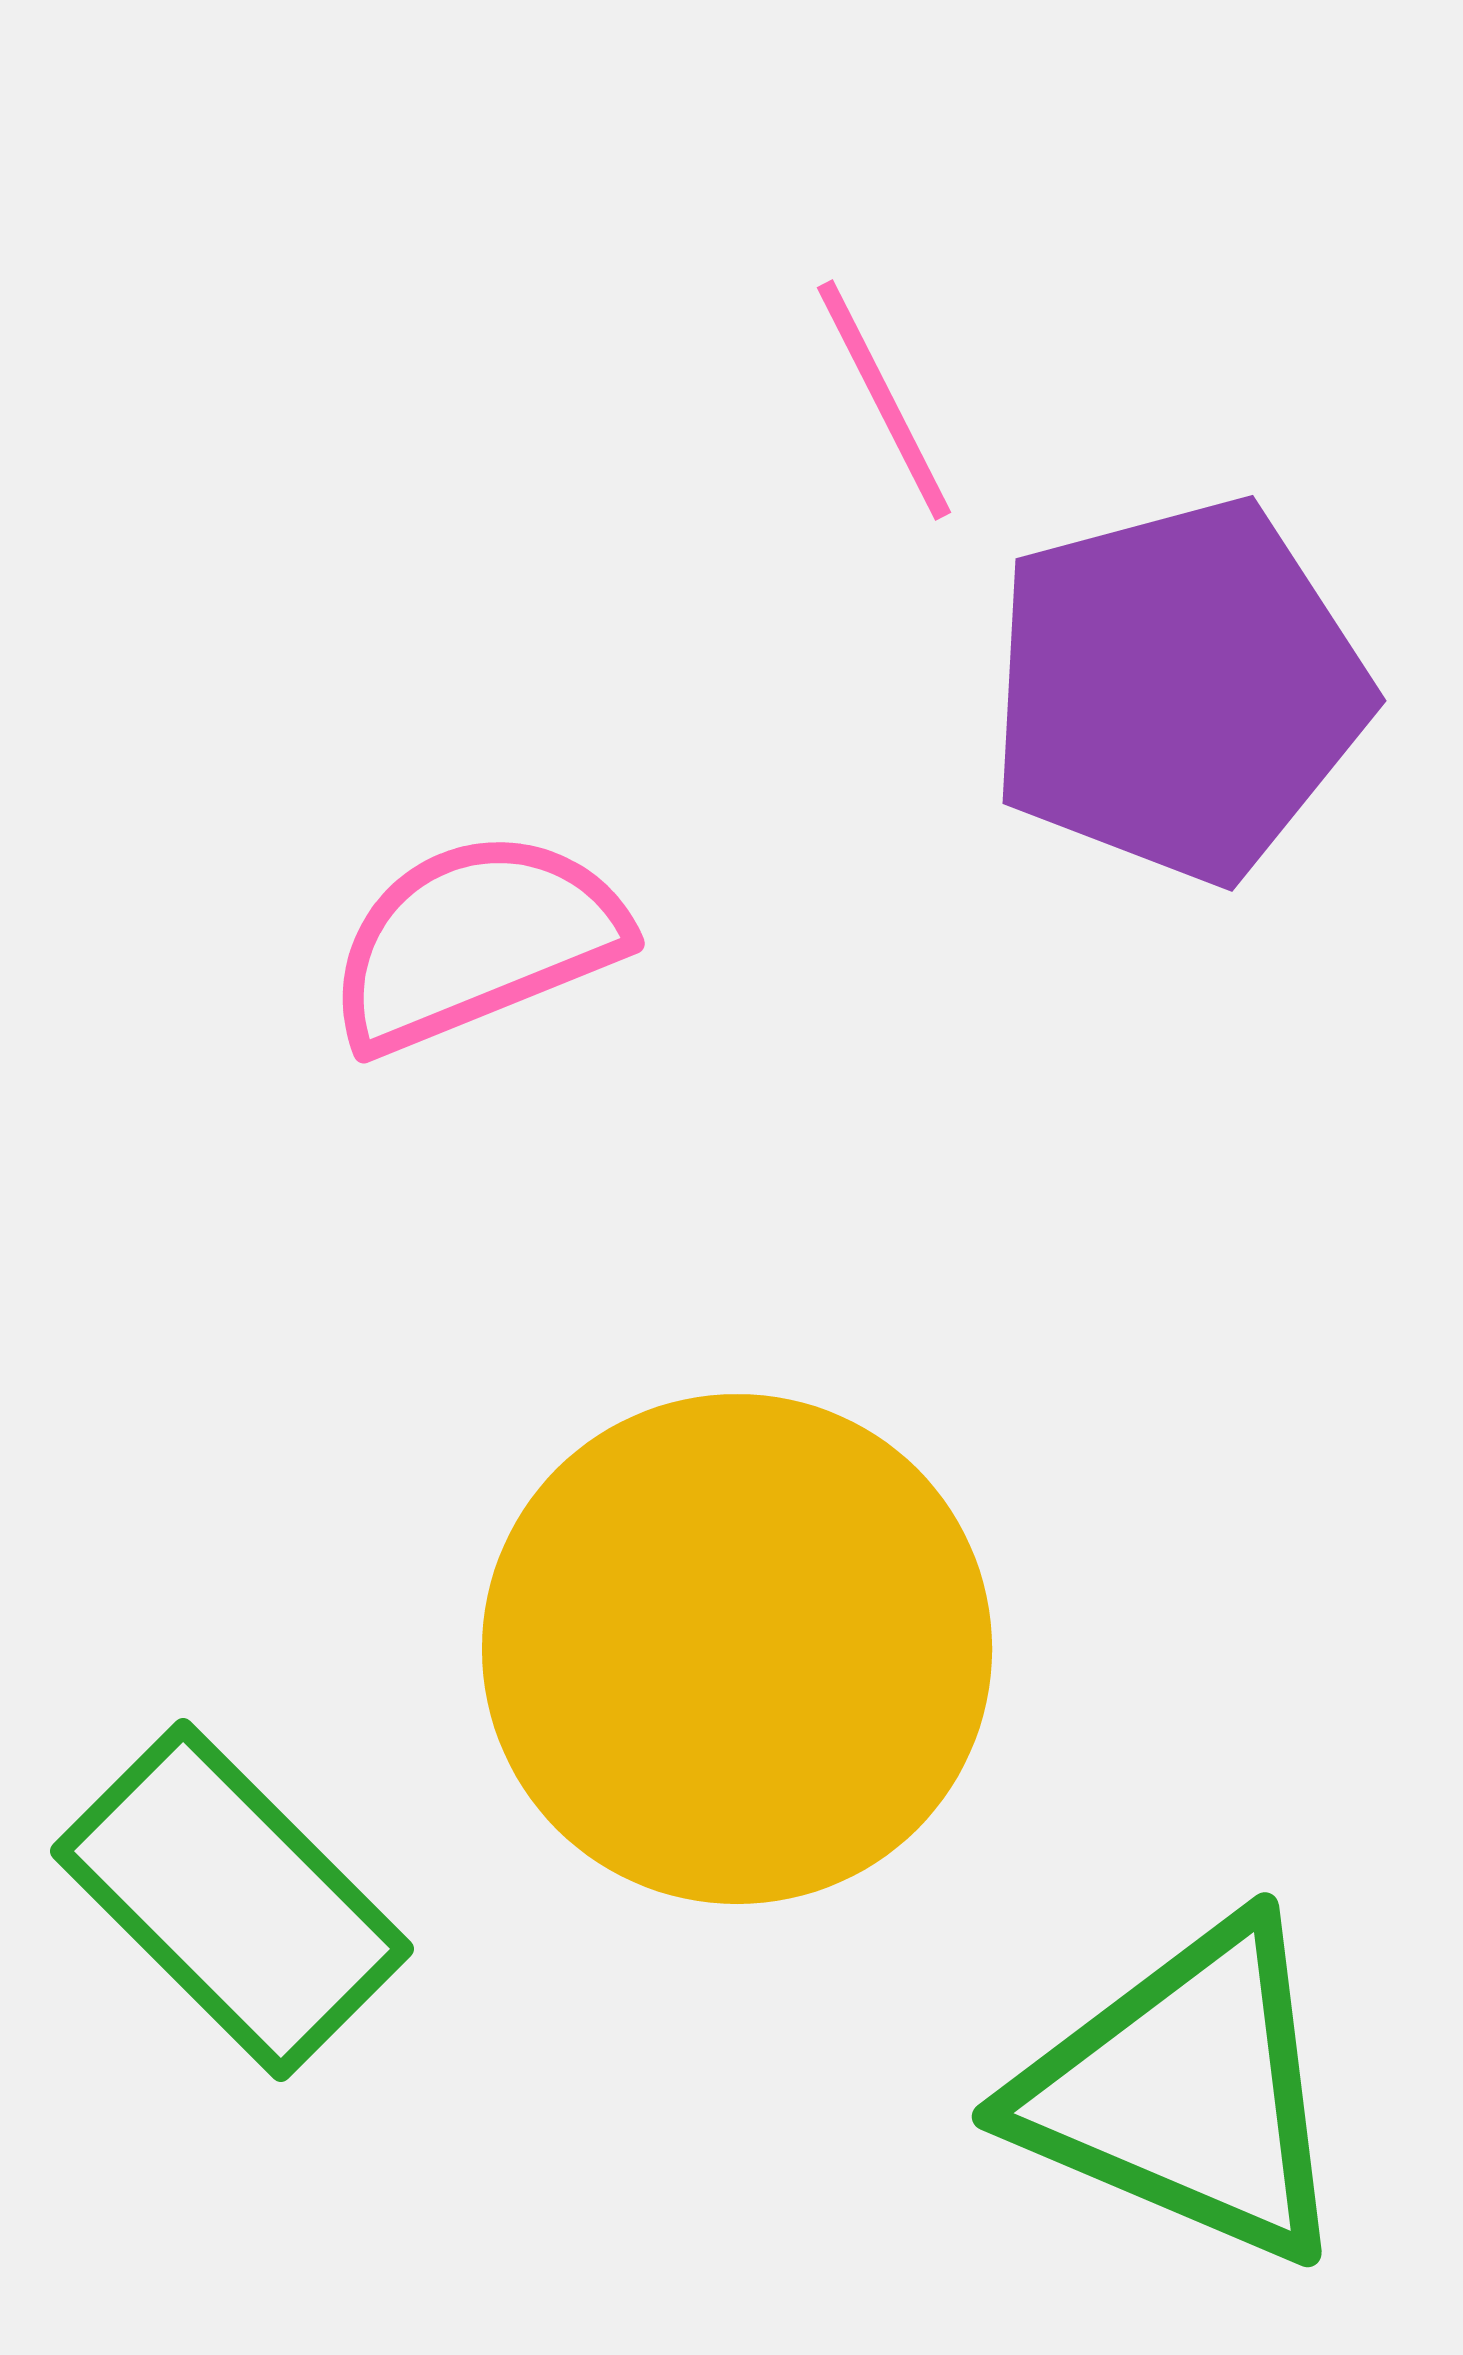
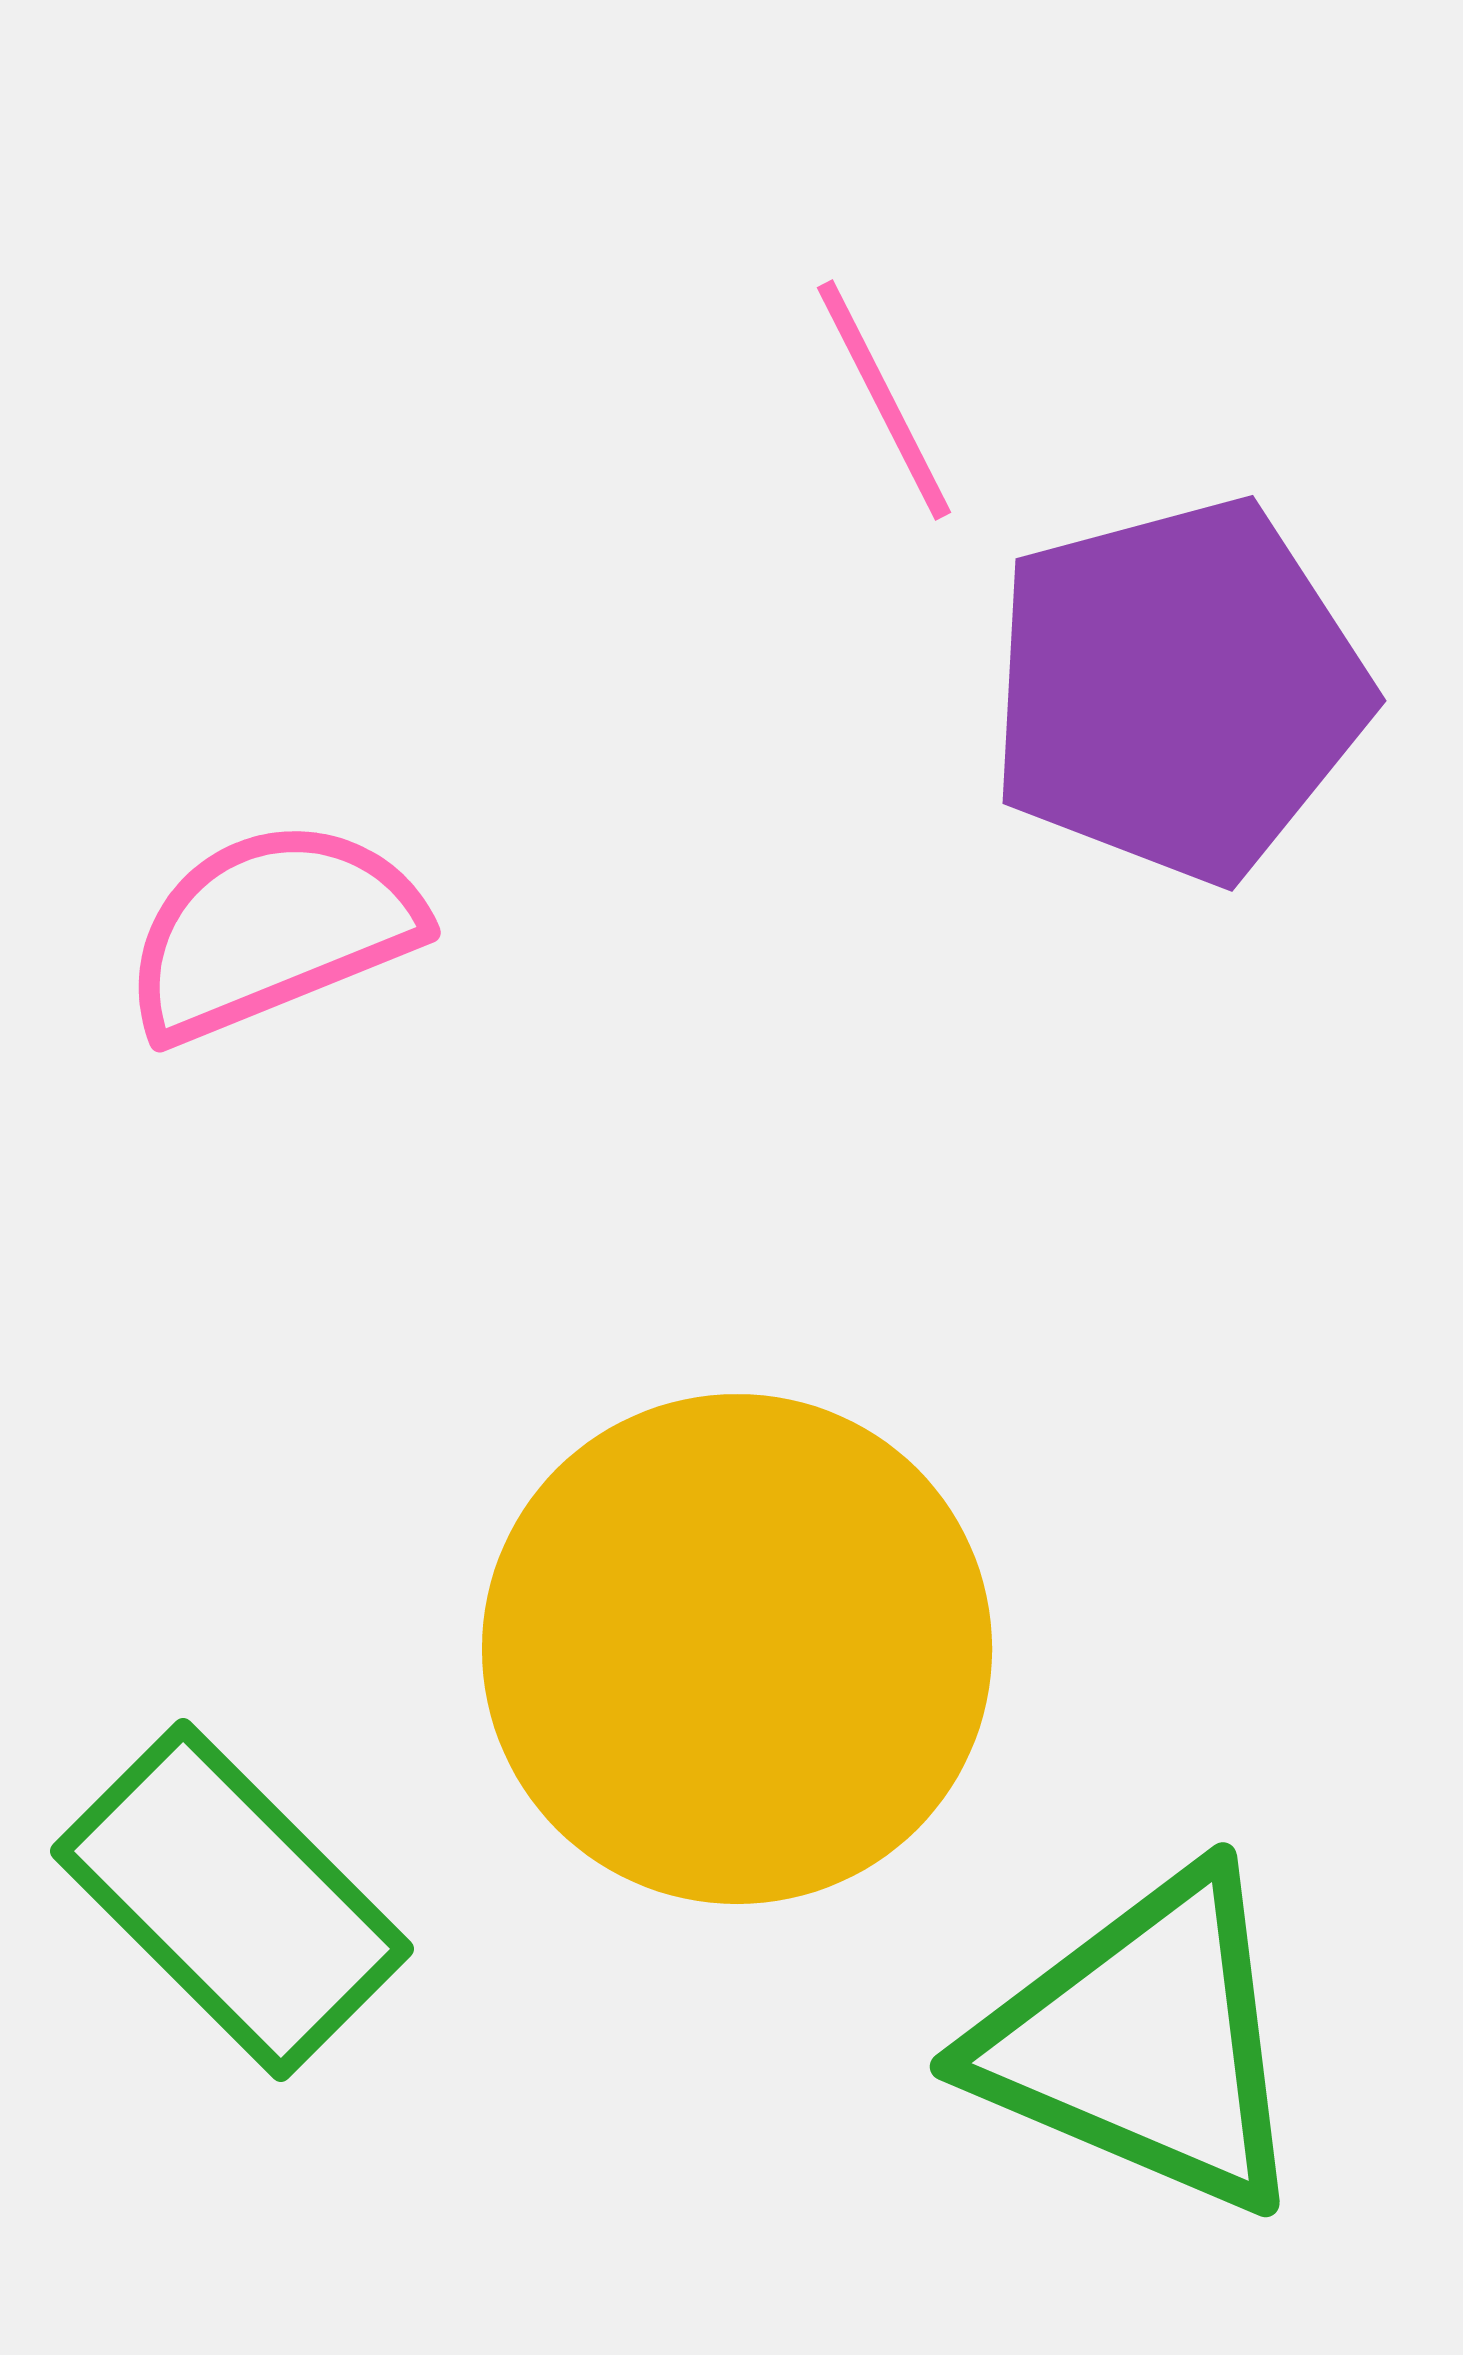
pink semicircle: moved 204 px left, 11 px up
green triangle: moved 42 px left, 50 px up
